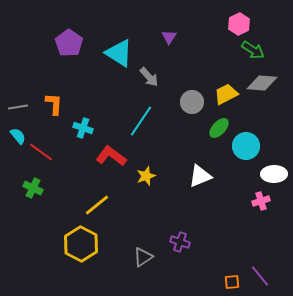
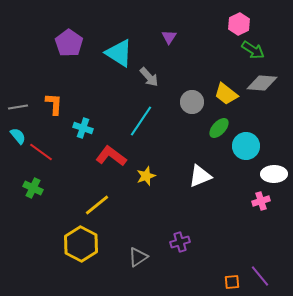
yellow trapezoid: rotated 115 degrees counterclockwise
purple cross: rotated 36 degrees counterclockwise
gray triangle: moved 5 px left
